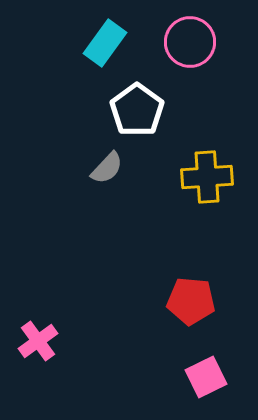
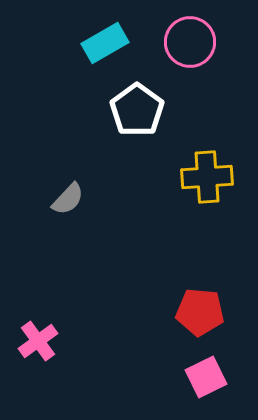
cyan rectangle: rotated 24 degrees clockwise
gray semicircle: moved 39 px left, 31 px down
red pentagon: moved 9 px right, 11 px down
